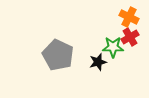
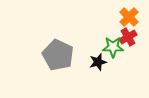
orange cross: rotated 18 degrees clockwise
red cross: moved 2 px left
